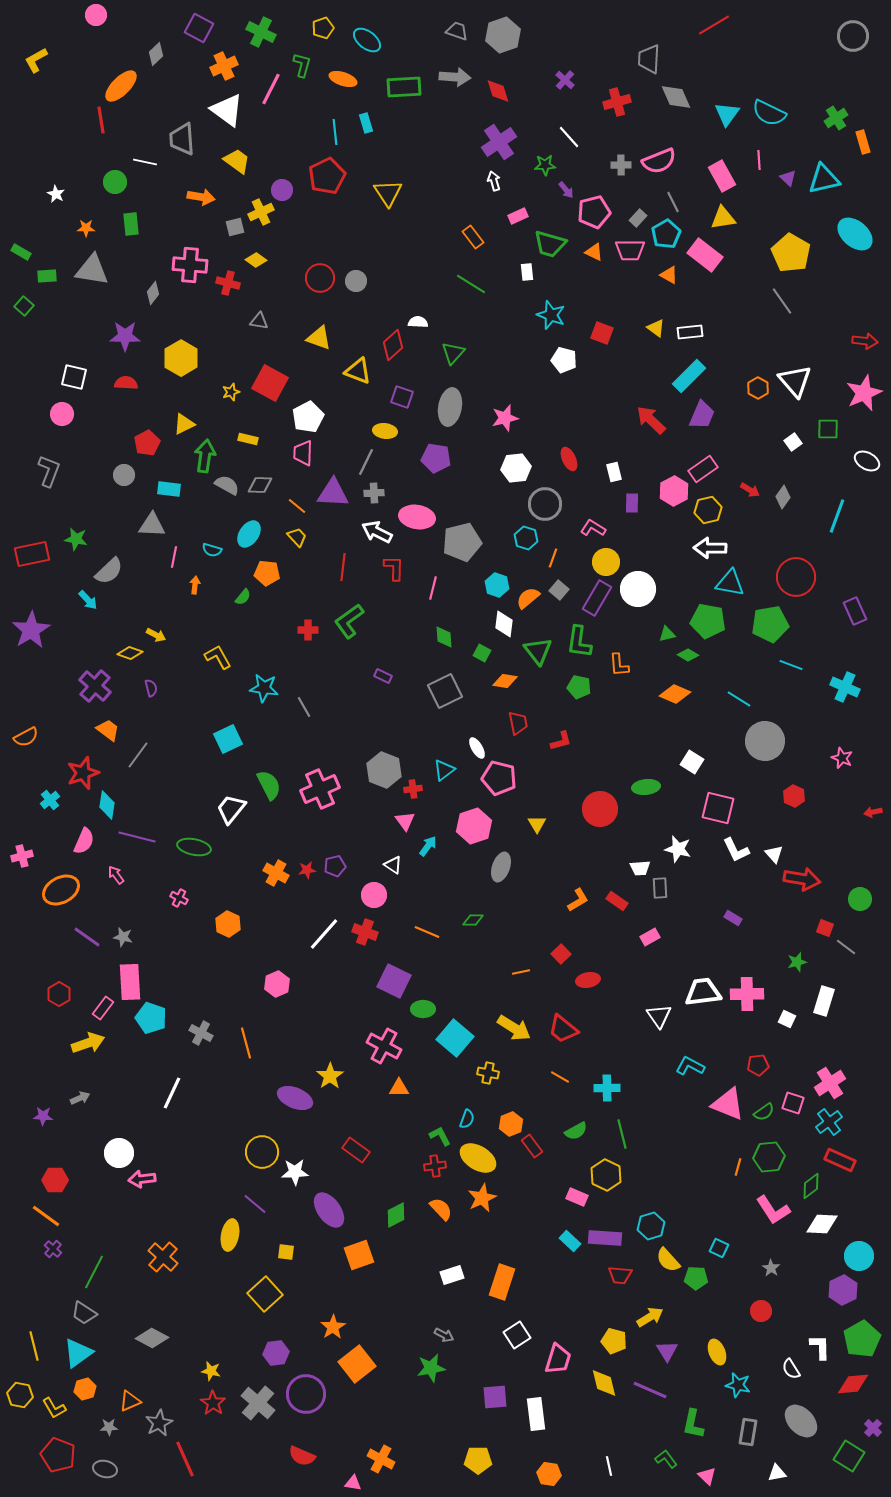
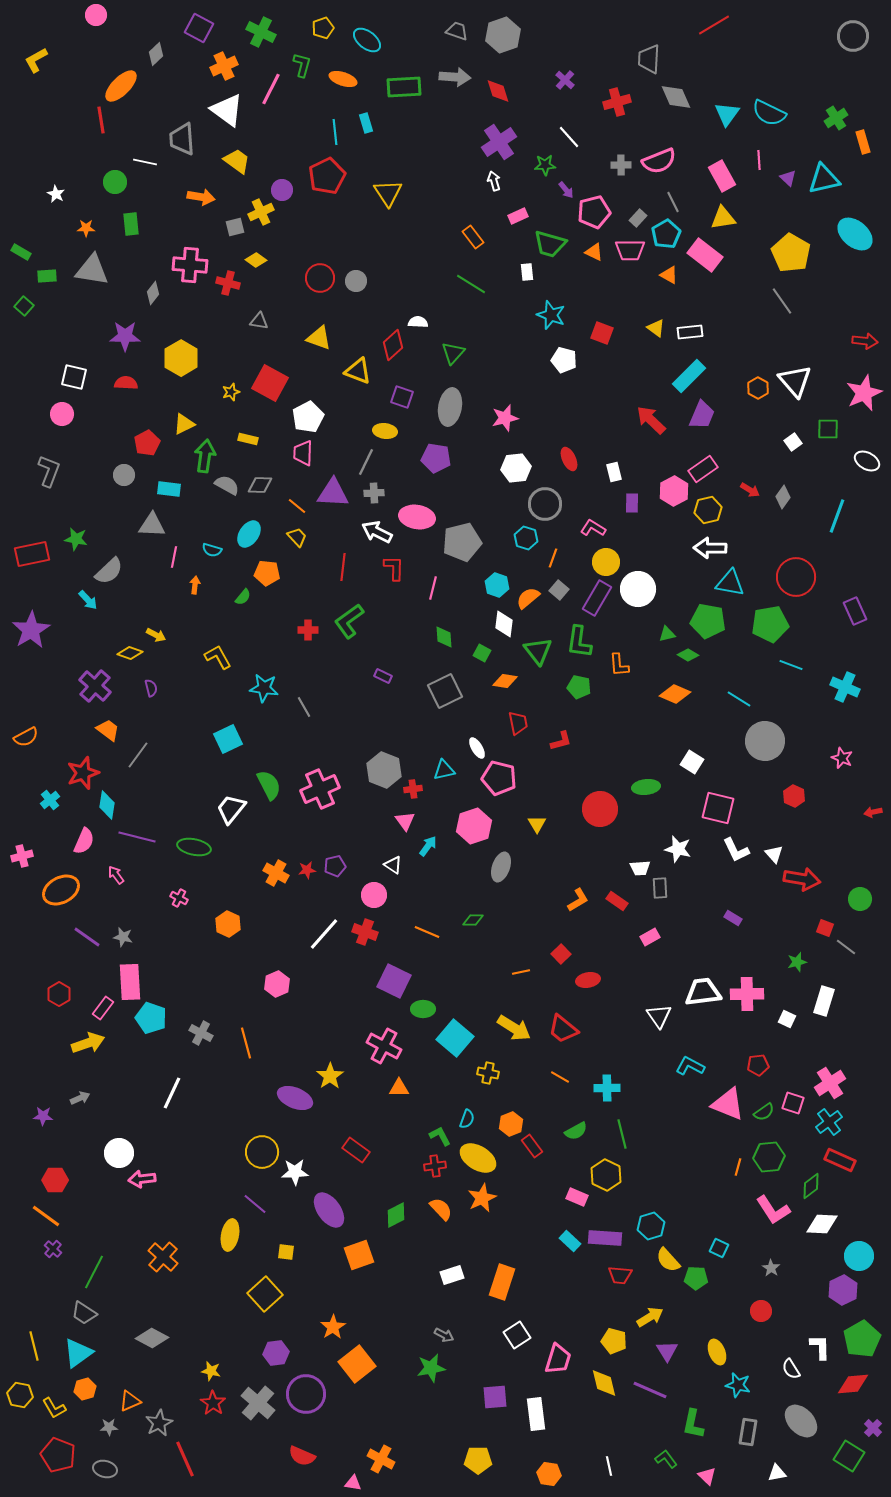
cyan triangle at (444, 770): rotated 25 degrees clockwise
